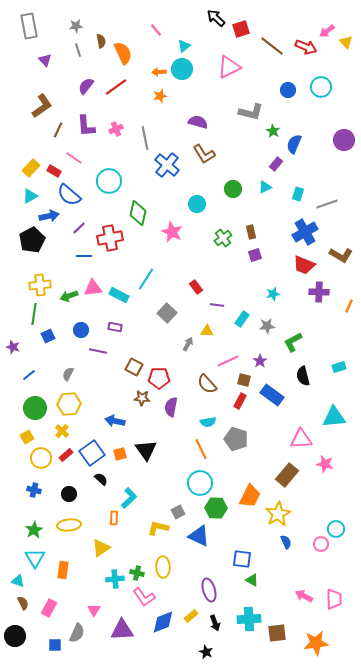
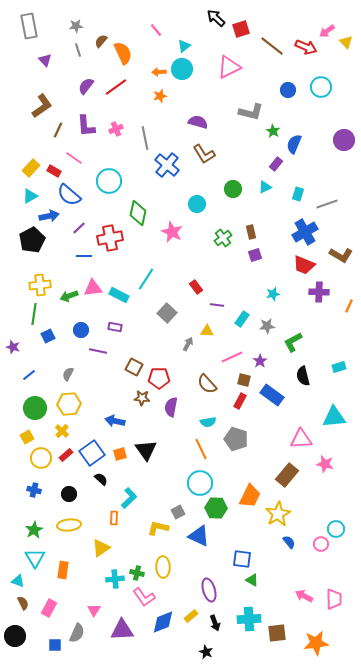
brown semicircle at (101, 41): rotated 128 degrees counterclockwise
pink line at (228, 361): moved 4 px right, 4 px up
blue semicircle at (286, 542): moved 3 px right; rotated 16 degrees counterclockwise
